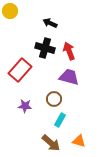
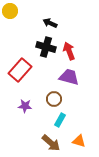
black cross: moved 1 px right, 1 px up
